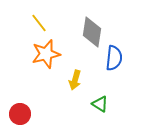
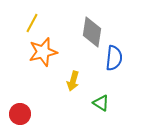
yellow line: moved 7 px left; rotated 66 degrees clockwise
orange star: moved 3 px left, 2 px up
yellow arrow: moved 2 px left, 1 px down
green triangle: moved 1 px right, 1 px up
